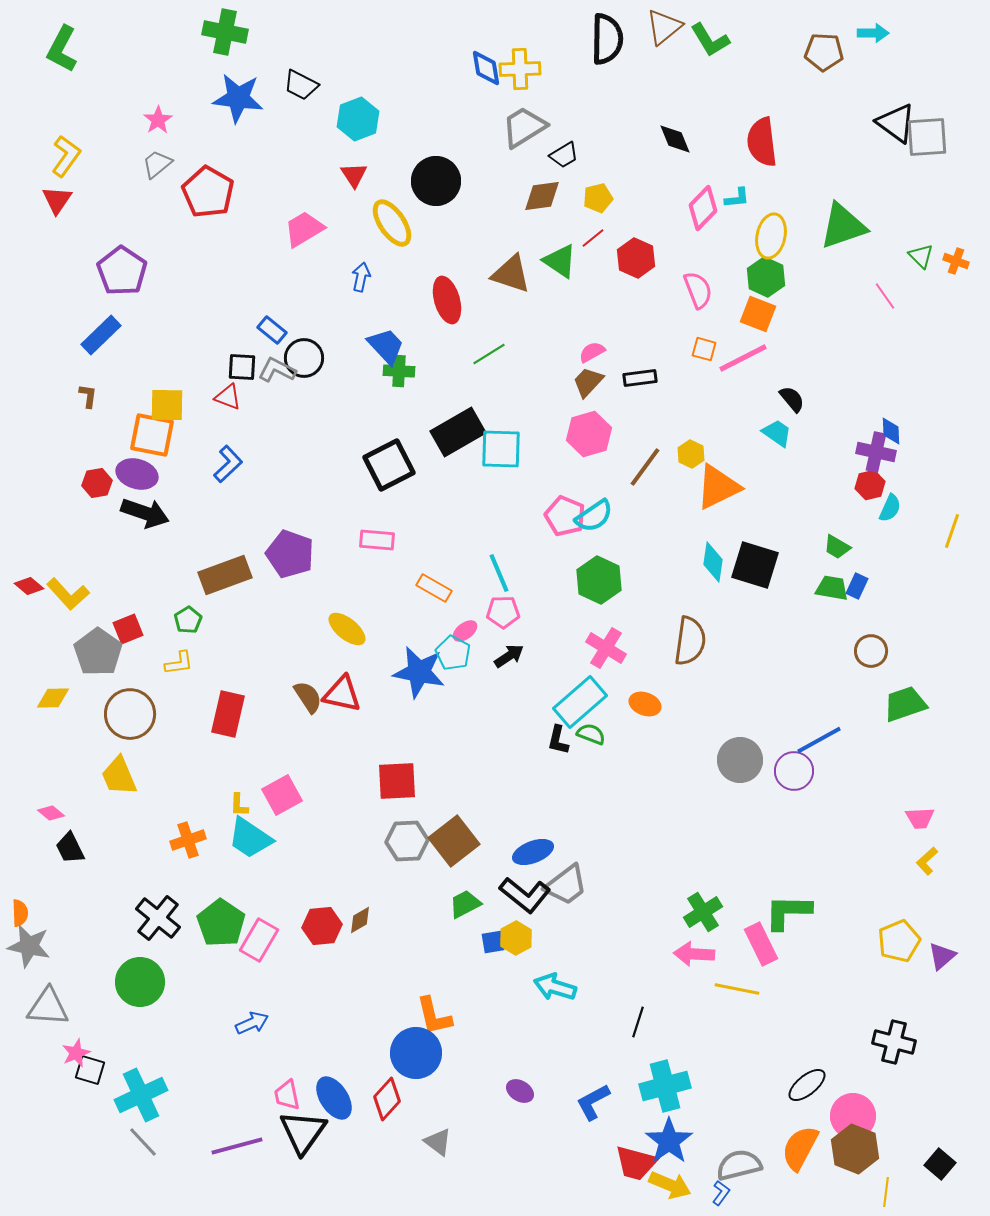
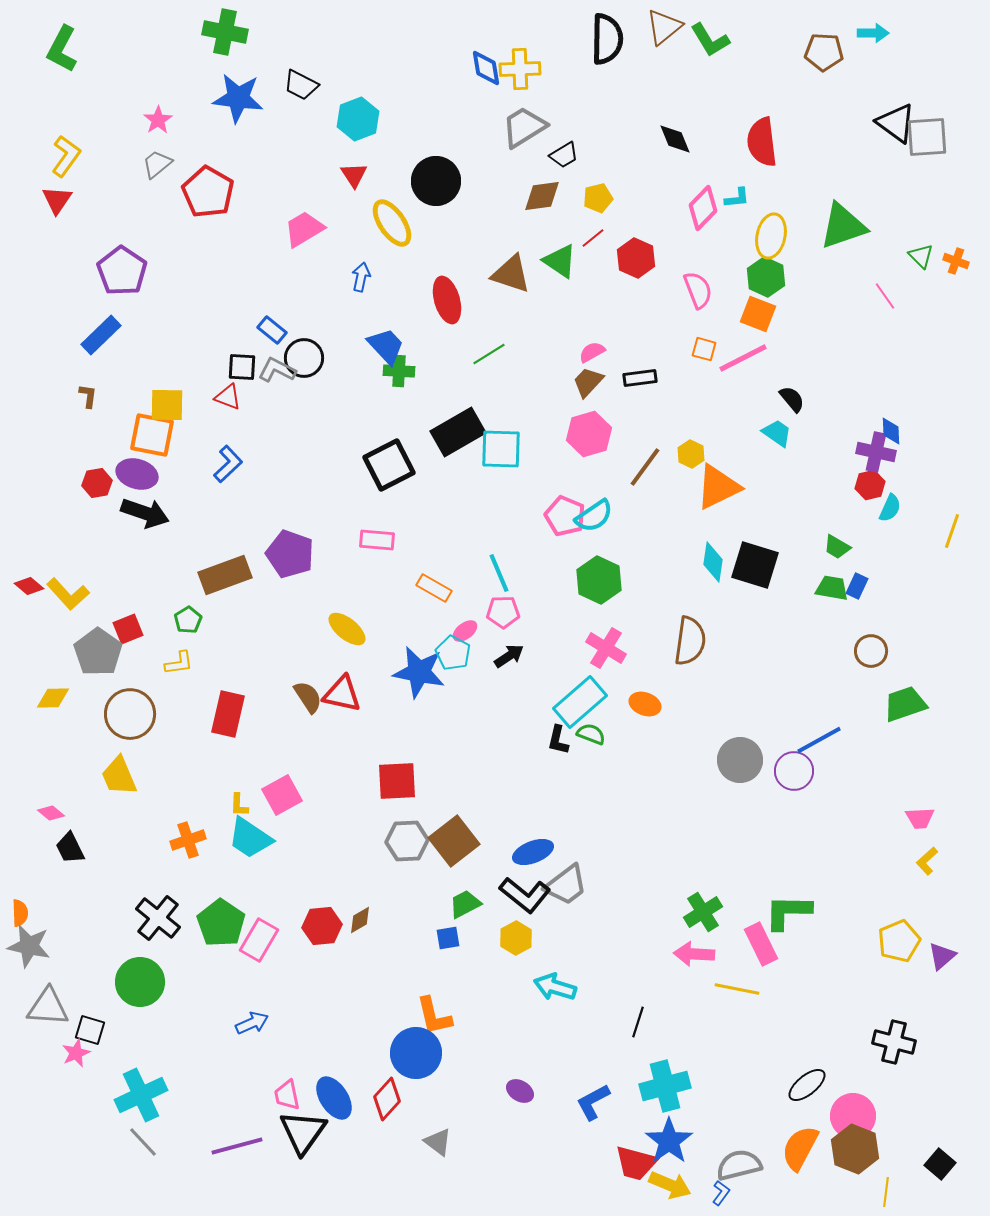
blue square at (493, 942): moved 45 px left, 4 px up
black square at (90, 1070): moved 40 px up
